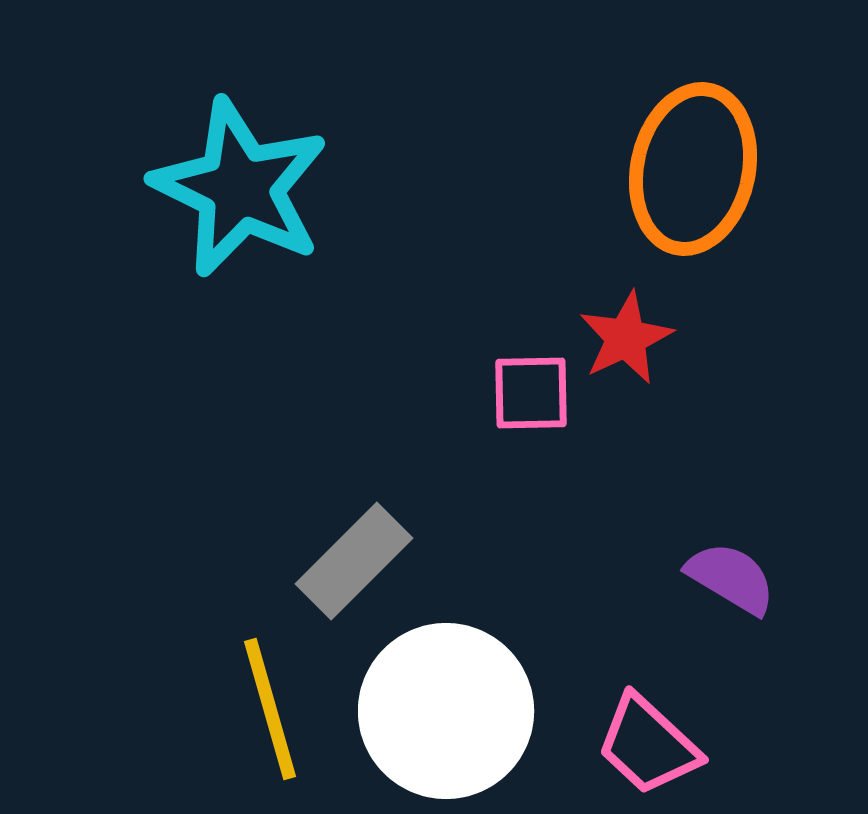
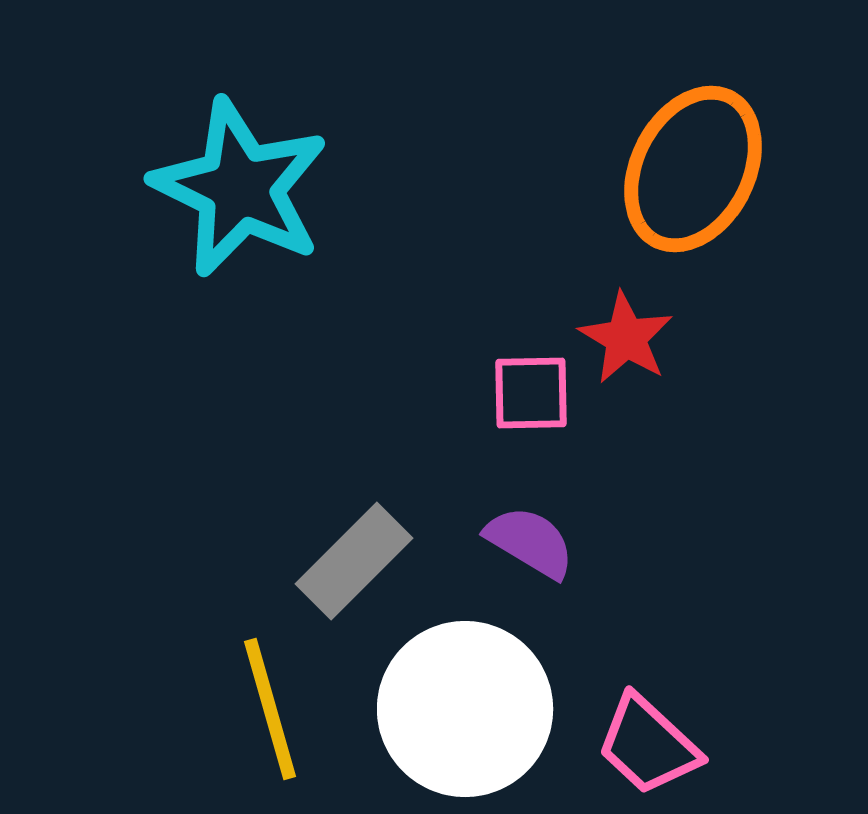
orange ellipse: rotated 15 degrees clockwise
red star: rotated 16 degrees counterclockwise
purple semicircle: moved 201 px left, 36 px up
white circle: moved 19 px right, 2 px up
